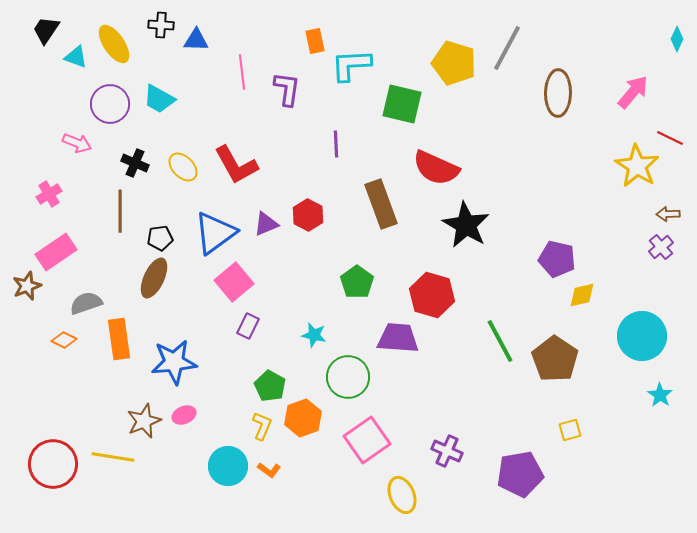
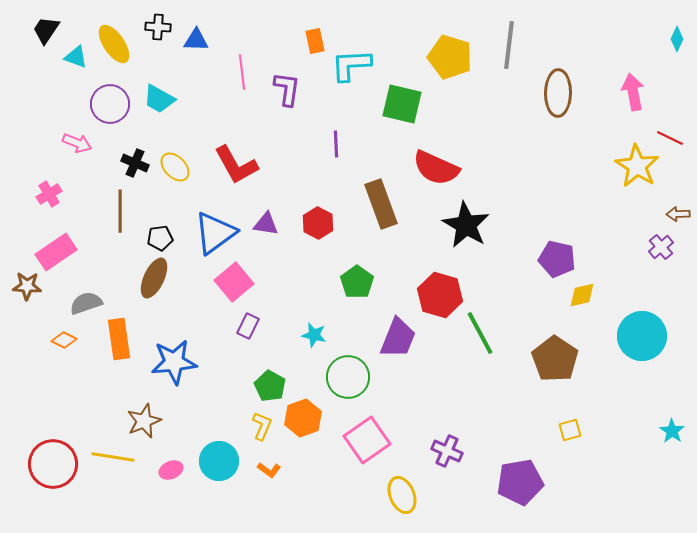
black cross at (161, 25): moved 3 px left, 2 px down
gray line at (507, 48): moved 2 px right, 3 px up; rotated 21 degrees counterclockwise
yellow pentagon at (454, 63): moved 4 px left, 6 px up
pink arrow at (633, 92): rotated 51 degrees counterclockwise
yellow ellipse at (183, 167): moved 8 px left
brown arrow at (668, 214): moved 10 px right
red hexagon at (308, 215): moved 10 px right, 8 px down
purple triangle at (266, 224): rotated 32 degrees clockwise
brown star at (27, 286): rotated 24 degrees clockwise
red hexagon at (432, 295): moved 8 px right
purple trapezoid at (398, 338): rotated 108 degrees clockwise
green line at (500, 341): moved 20 px left, 8 px up
cyan star at (660, 395): moved 12 px right, 36 px down
pink ellipse at (184, 415): moved 13 px left, 55 px down
cyan circle at (228, 466): moved 9 px left, 5 px up
purple pentagon at (520, 474): moved 8 px down
